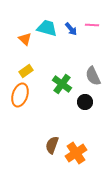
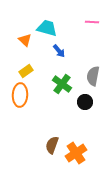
pink line: moved 3 px up
blue arrow: moved 12 px left, 22 px down
orange triangle: moved 1 px down
gray semicircle: rotated 36 degrees clockwise
orange ellipse: rotated 15 degrees counterclockwise
